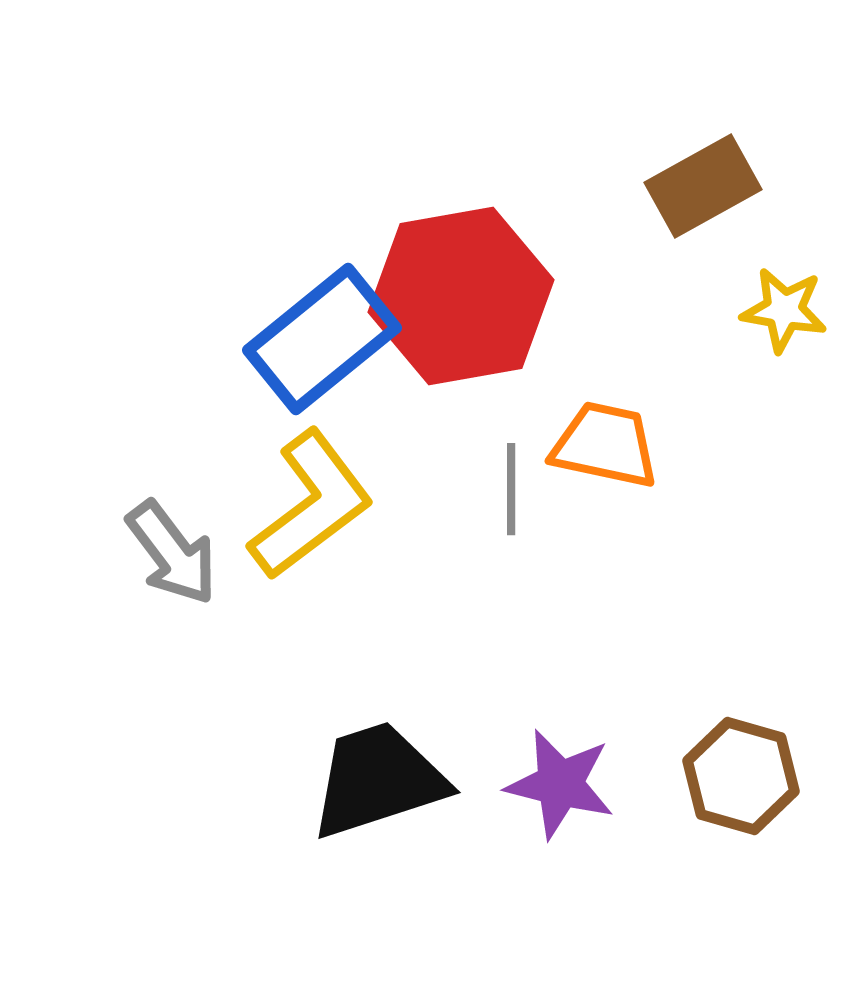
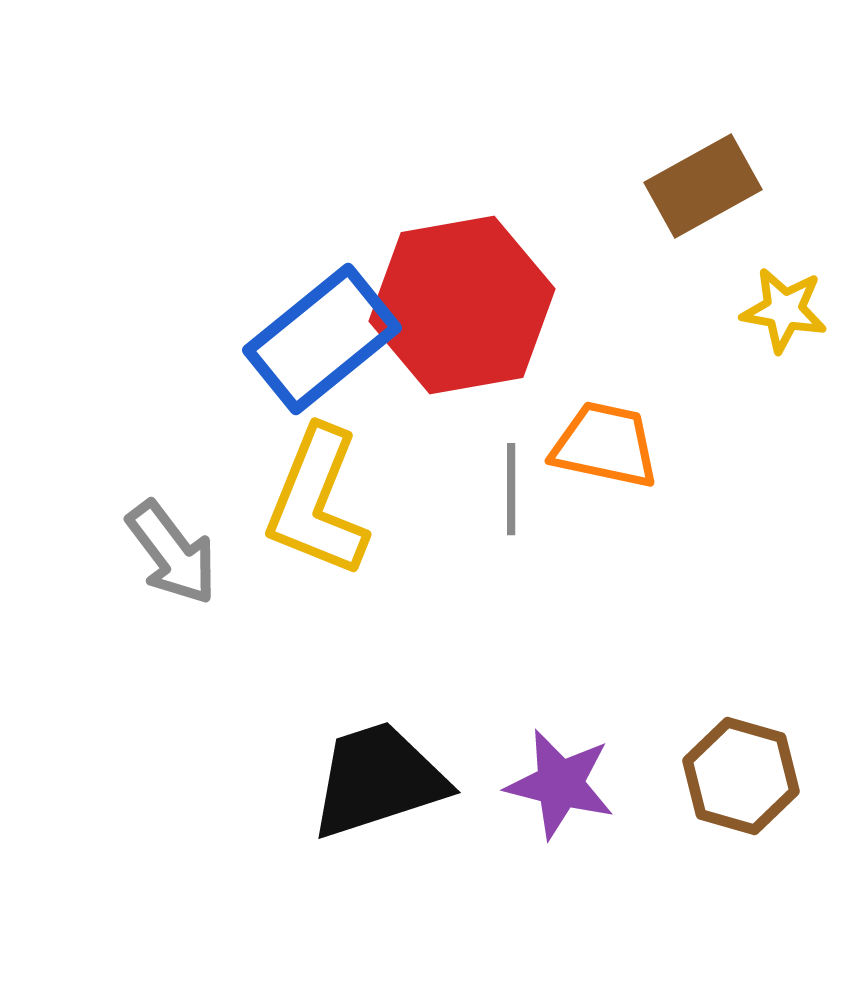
red hexagon: moved 1 px right, 9 px down
yellow L-shape: moved 6 px right, 3 px up; rotated 149 degrees clockwise
